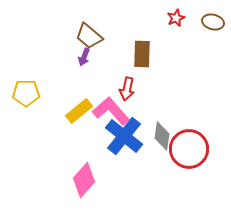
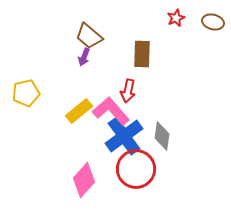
red arrow: moved 1 px right, 2 px down
yellow pentagon: rotated 12 degrees counterclockwise
blue cross: rotated 15 degrees clockwise
red circle: moved 53 px left, 20 px down
